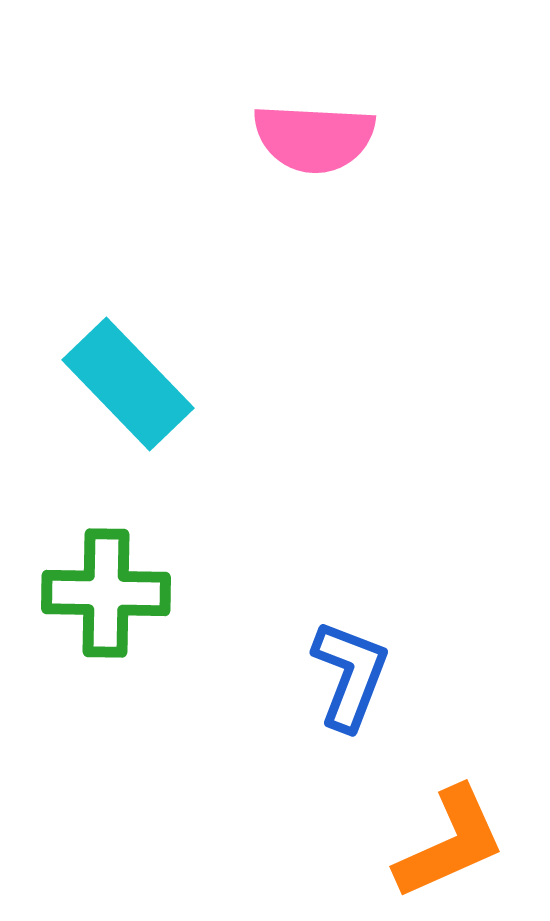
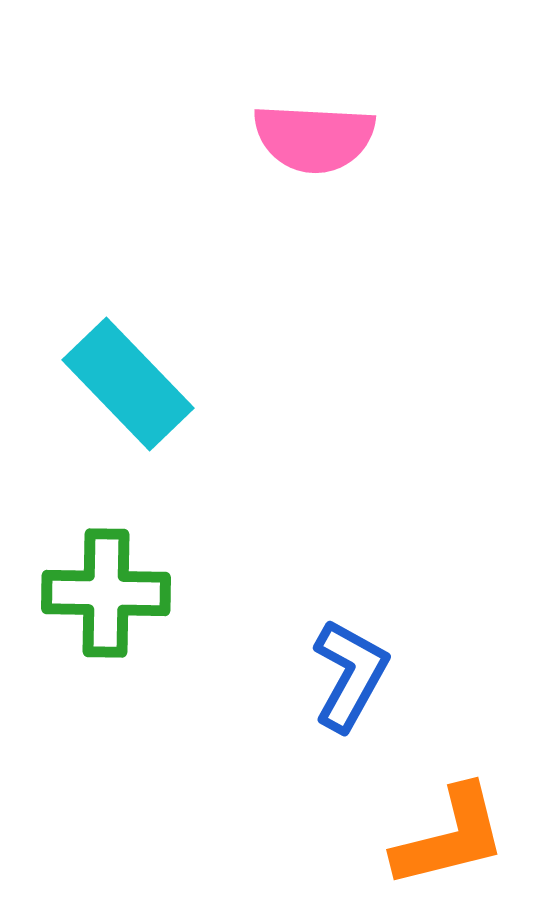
blue L-shape: rotated 8 degrees clockwise
orange L-shape: moved 6 px up; rotated 10 degrees clockwise
